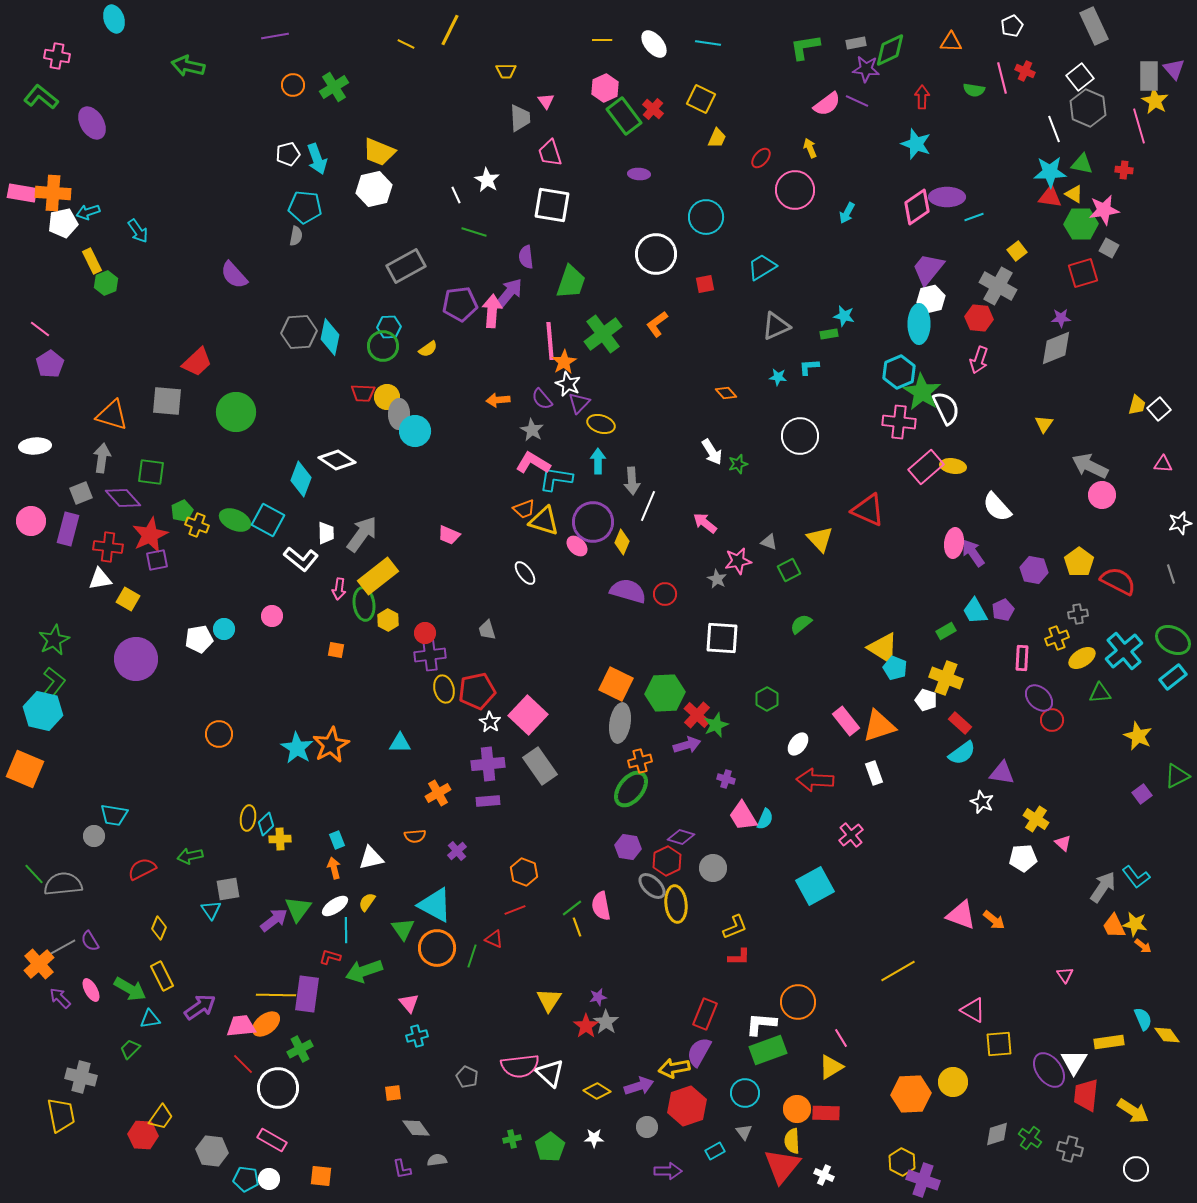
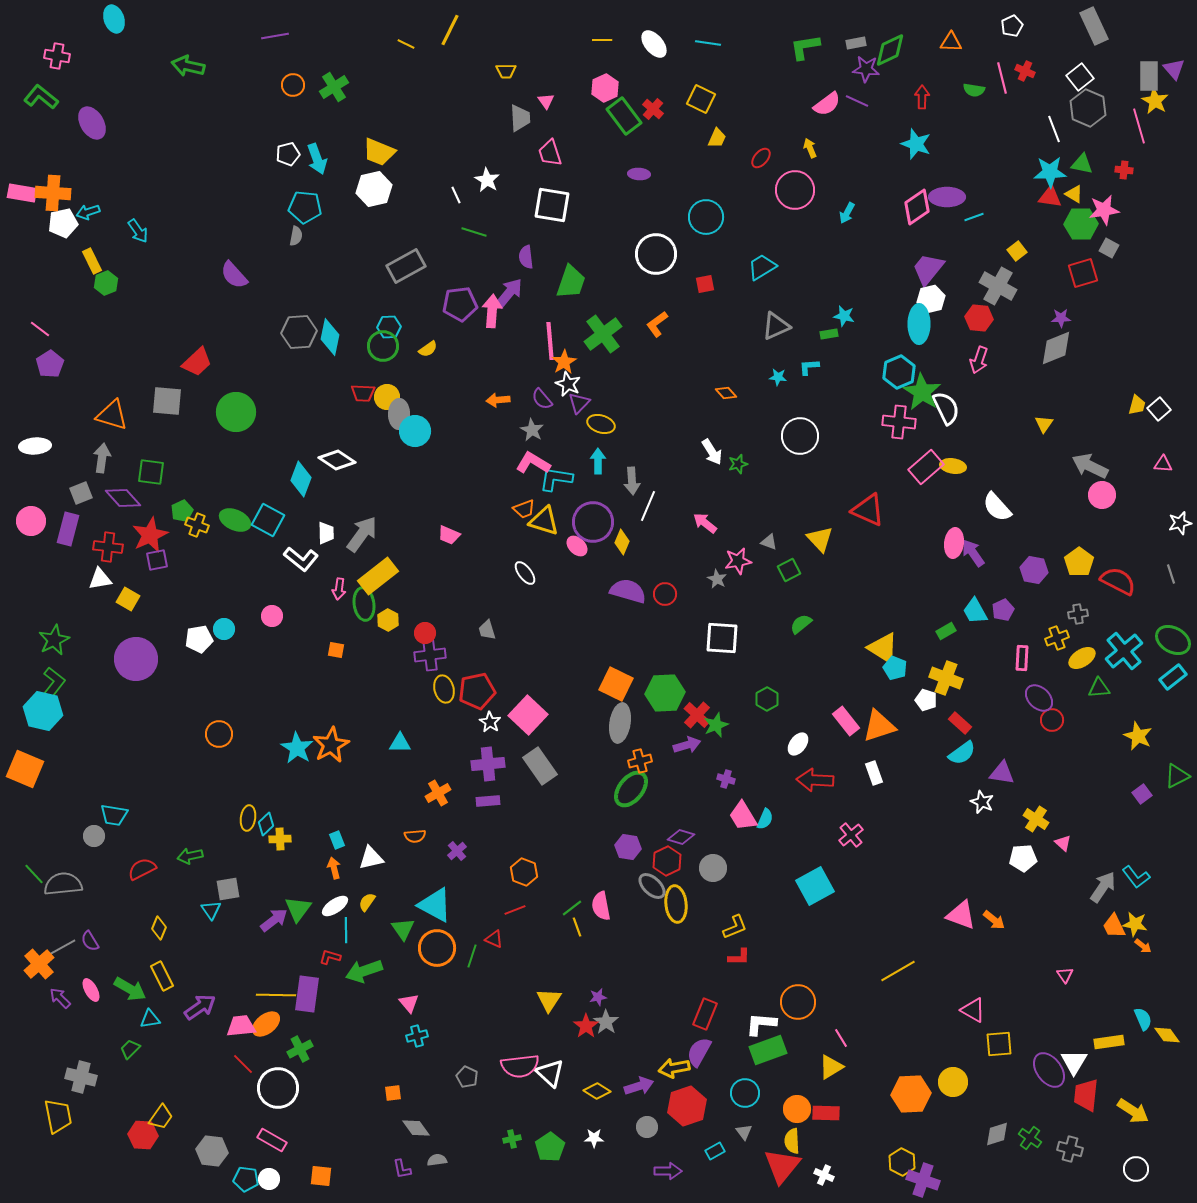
green triangle at (1100, 693): moved 1 px left, 5 px up
yellow trapezoid at (61, 1115): moved 3 px left, 1 px down
